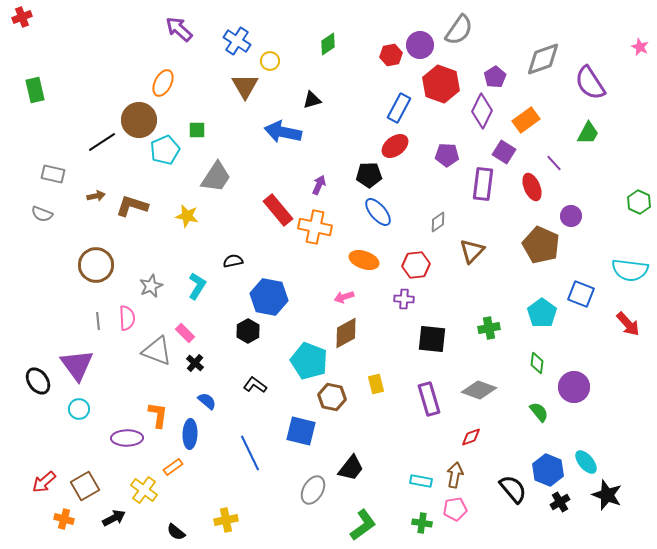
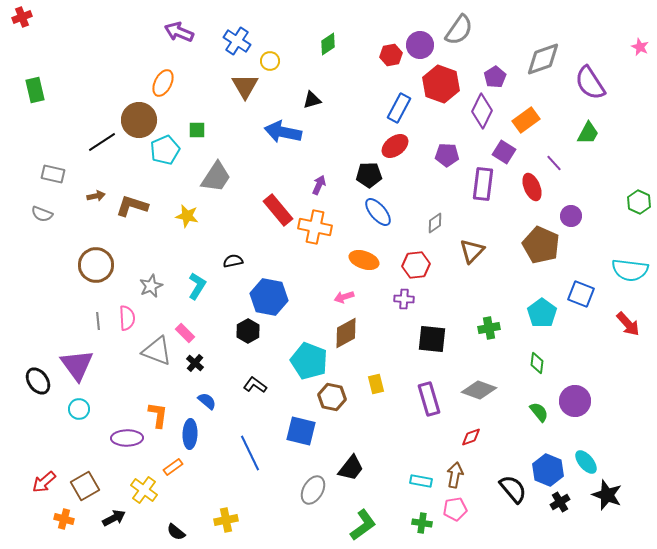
purple arrow at (179, 29): moved 3 px down; rotated 20 degrees counterclockwise
gray diamond at (438, 222): moved 3 px left, 1 px down
purple circle at (574, 387): moved 1 px right, 14 px down
